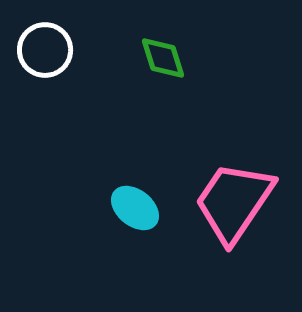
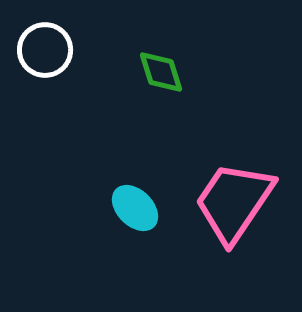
green diamond: moved 2 px left, 14 px down
cyan ellipse: rotated 6 degrees clockwise
